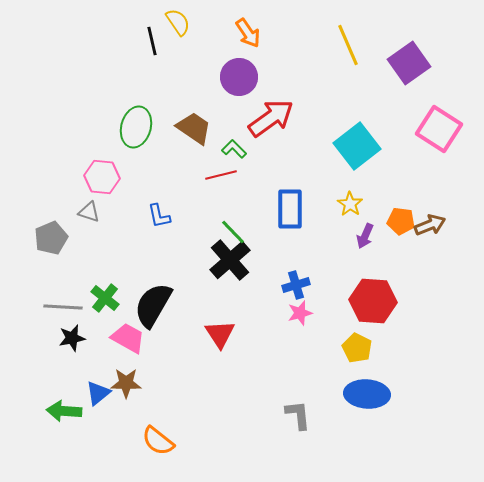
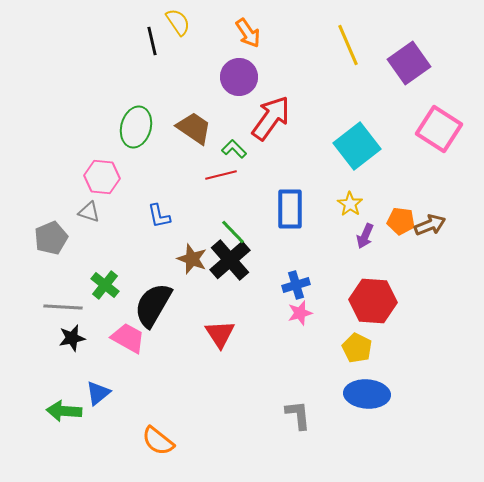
red arrow: rotated 18 degrees counterclockwise
green cross: moved 13 px up
brown star: moved 66 px right, 124 px up; rotated 20 degrees clockwise
